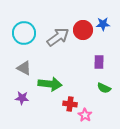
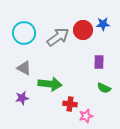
purple star: rotated 16 degrees counterclockwise
pink star: moved 1 px right, 1 px down; rotated 24 degrees clockwise
